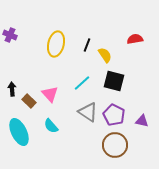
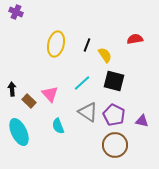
purple cross: moved 6 px right, 23 px up
cyan semicircle: moved 7 px right; rotated 21 degrees clockwise
